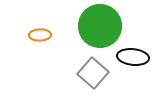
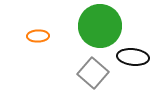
orange ellipse: moved 2 px left, 1 px down
